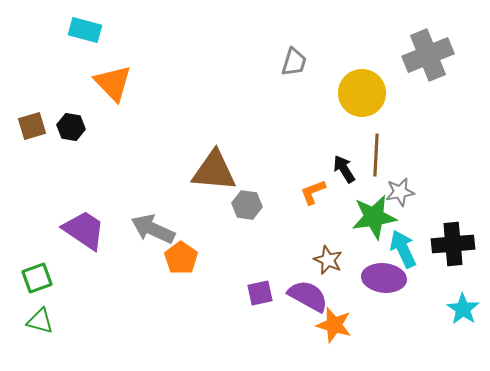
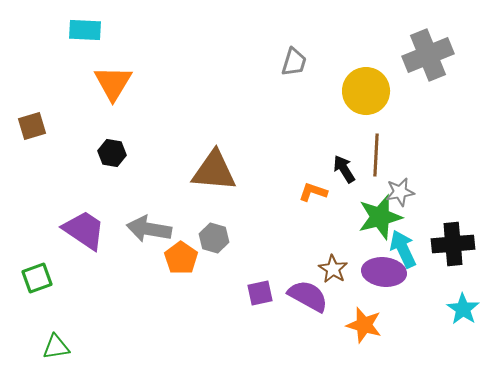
cyan rectangle: rotated 12 degrees counterclockwise
orange triangle: rotated 15 degrees clockwise
yellow circle: moved 4 px right, 2 px up
black hexagon: moved 41 px right, 26 px down
orange L-shape: rotated 40 degrees clockwise
gray hexagon: moved 33 px left, 33 px down; rotated 8 degrees clockwise
green star: moved 6 px right; rotated 6 degrees counterclockwise
gray arrow: moved 4 px left; rotated 15 degrees counterclockwise
brown star: moved 5 px right, 9 px down; rotated 8 degrees clockwise
purple ellipse: moved 6 px up
green triangle: moved 16 px right, 26 px down; rotated 24 degrees counterclockwise
orange star: moved 30 px right
